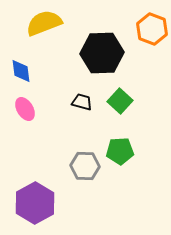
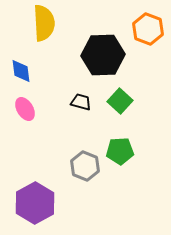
yellow semicircle: rotated 108 degrees clockwise
orange hexagon: moved 4 px left
black hexagon: moved 1 px right, 2 px down
black trapezoid: moved 1 px left
gray hexagon: rotated 20 degrees clockwise
